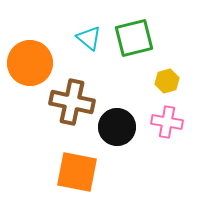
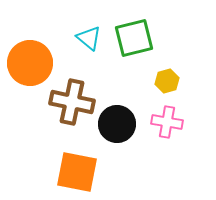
black circle: moved 3 px up
